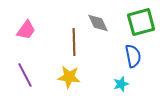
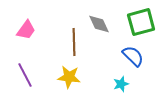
gray diamond: moved 1 px right, 1 px down
blue semicircle: rotated 35 degrees counterclockwise
